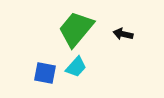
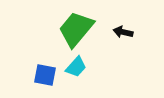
black arrow: moved 2 px up
blue square: moved 2 px down
